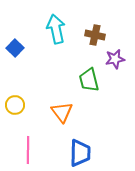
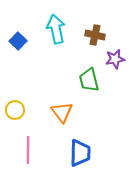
blue square: moved 3 px right, 7 px up
yellow circle: moved 5 px down
